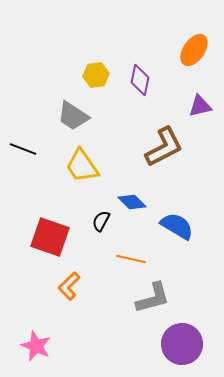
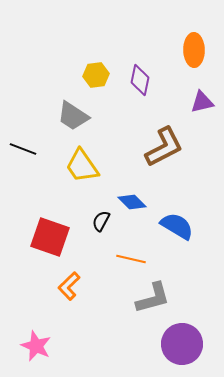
orange ellipse: rotated 36 degrees counterclockwise
purple triangle: moved 2 px right, 4 px up
